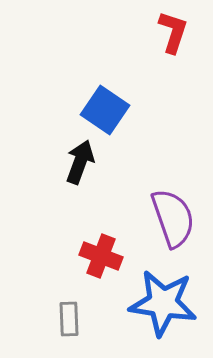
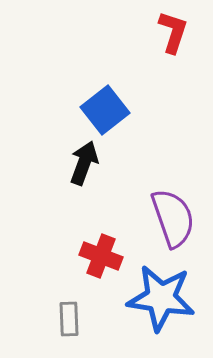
blue square: rotated 18 degrees clockwise
black arrow: moved 4 px right, 1 px down
blue star: moved 2 px left, 5 px up
